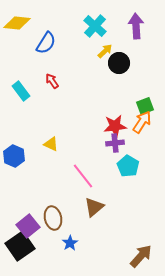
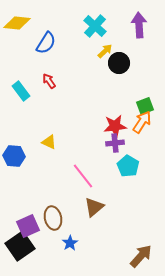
purple arrow: moved 3 px right, 1 px up
red arrow: moved 3 px left
yellow triangle: moved 2 px left, 2 px up
blue hexagon: rotated 20 degrees counterclockwise
purple square: rotated 15 degrees clockwise
